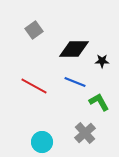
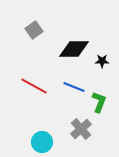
blue line: moved 1 px left, 5 px down
green L-shape: rotated 50 degrees clockwise
gray cross: moved 4 px left, 4 px up
